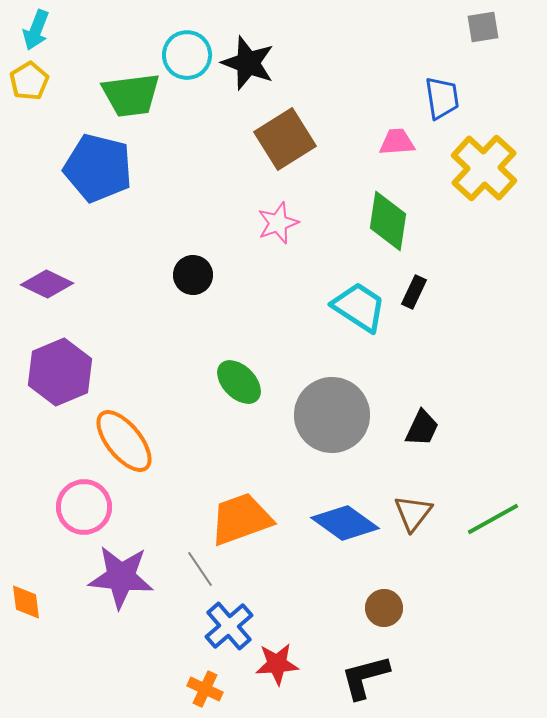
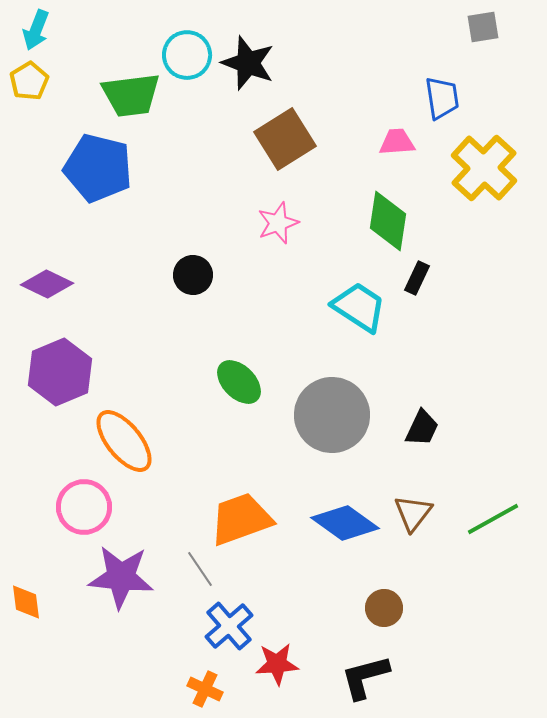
black rectangle: moved 3 px right, 14 px up
